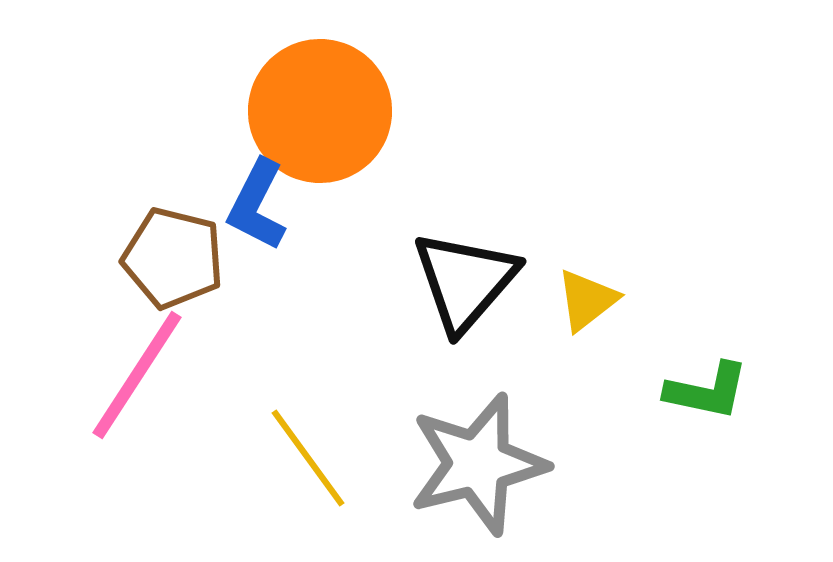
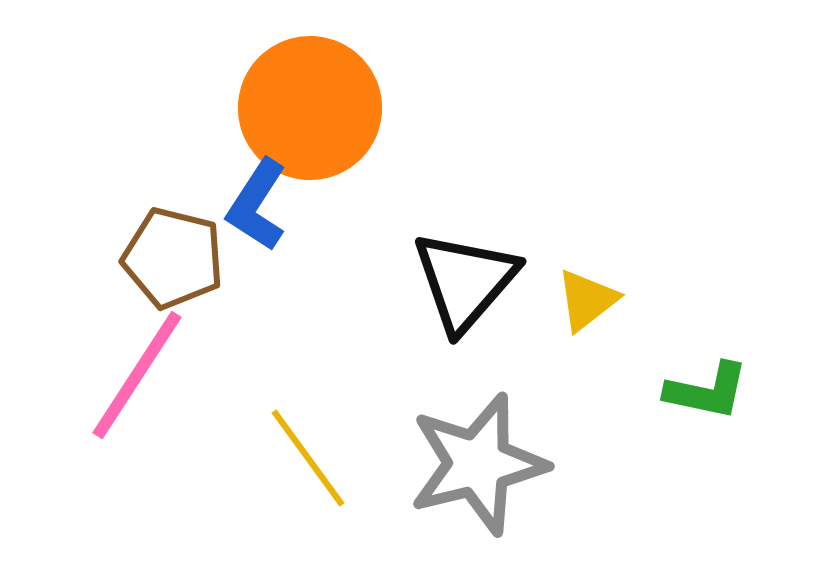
orange circle: moved 10 px left, 3 px up
blue L-shape: rotated 6 degrees clockwise
